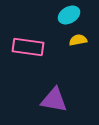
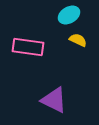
yellow semicircle: rotated 36 degrees clockwise
purple triangle: rotated 16 degrees clockwise
